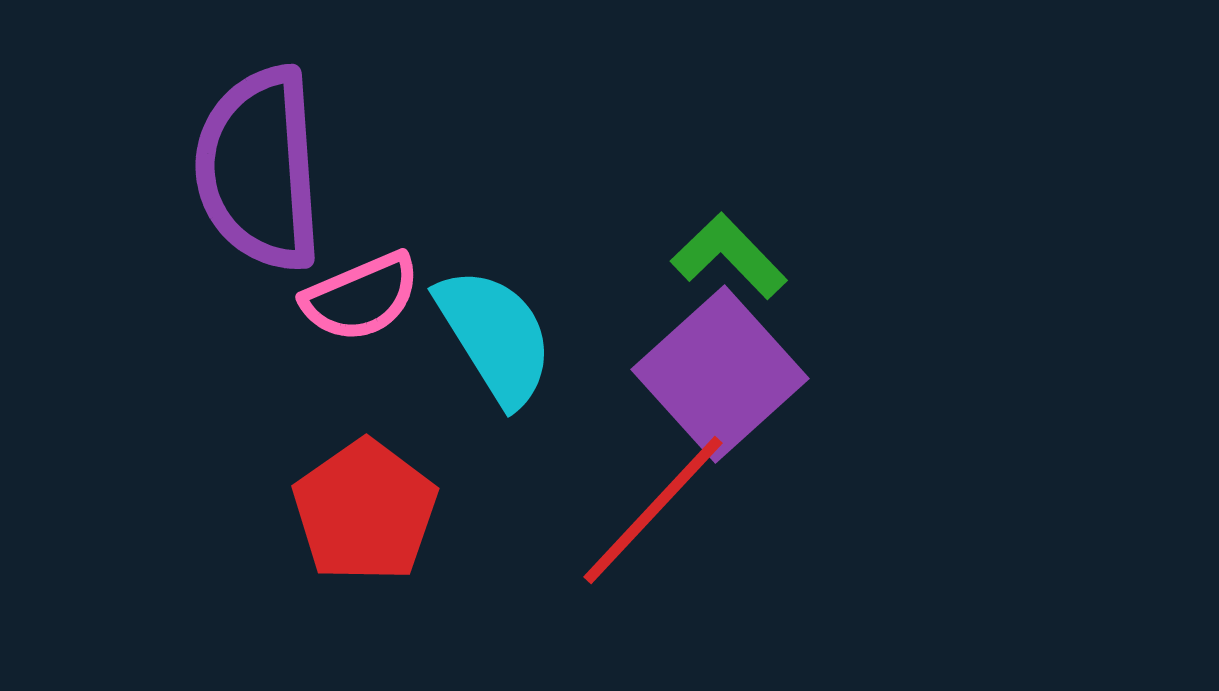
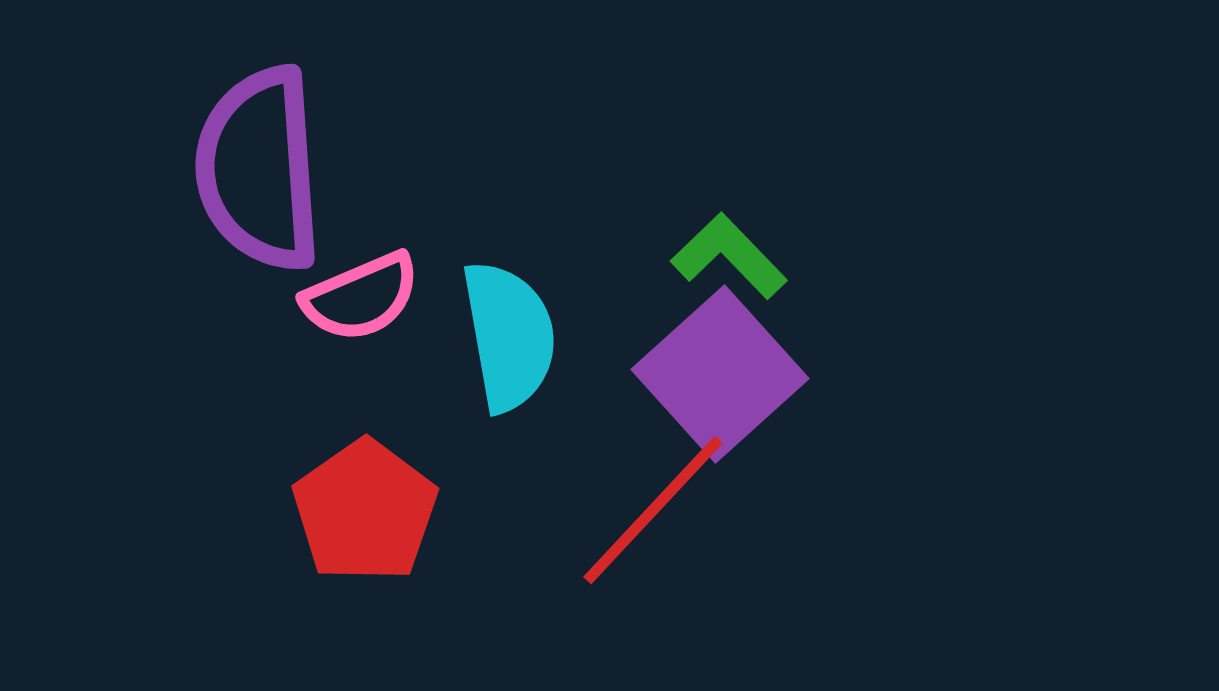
cyan semicircle: moved 14 px right; rotated 22 degrees clockwise
